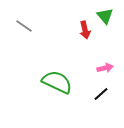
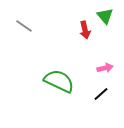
green semicircle: moved 2 px right, 1 px up
